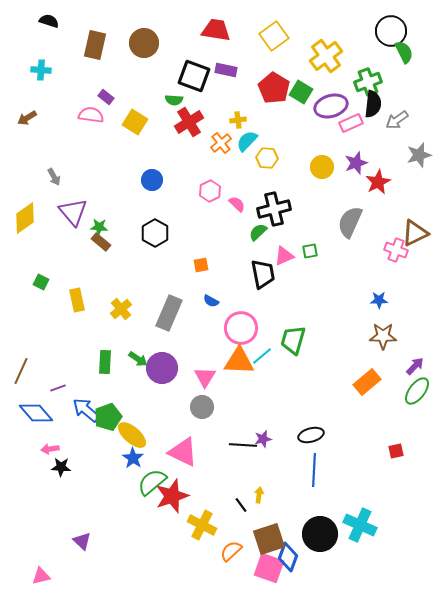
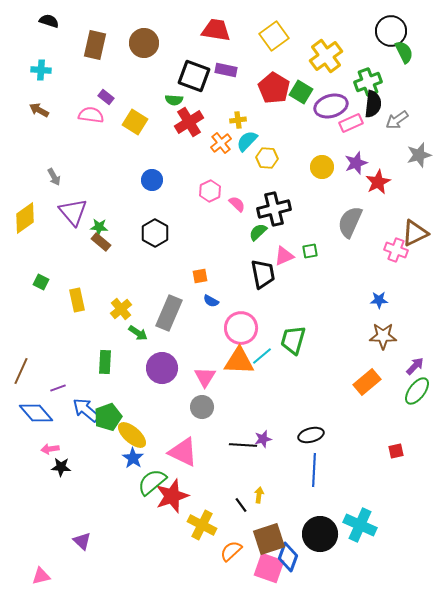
brown arrow at (27, 118): moved 12 px right, 8 px up; rotated 60 degrees clockwise
orange square at (201, 265): moved 1 px left, 11 px down
green arrow at (138, 359): moved 26 px up
